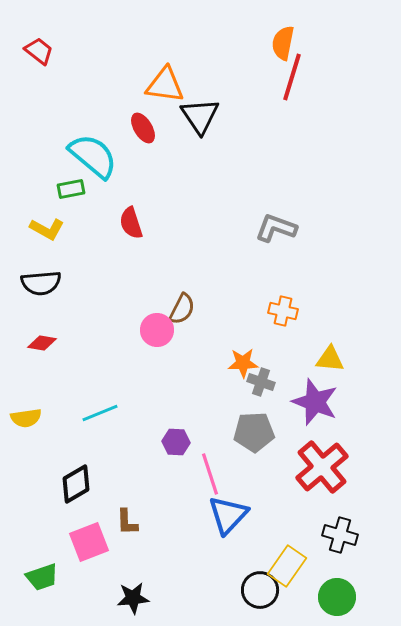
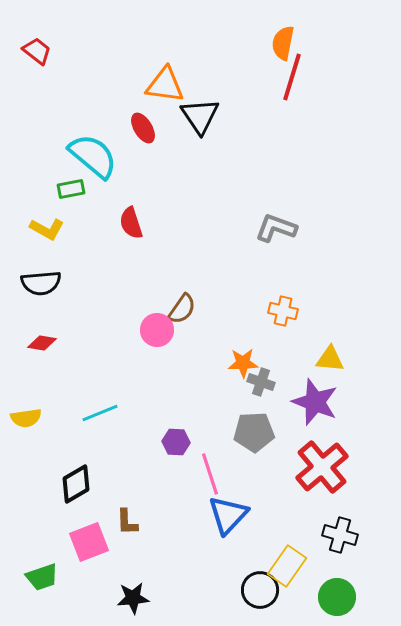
red trapezoid: moved 2 px left
brown semicircle: rotated 8 degrees clockwise
